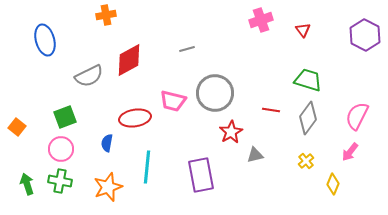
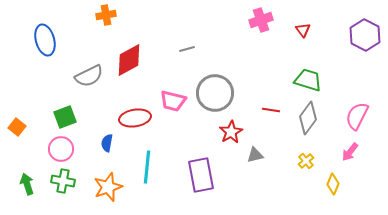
green cross: moved 3 px right
